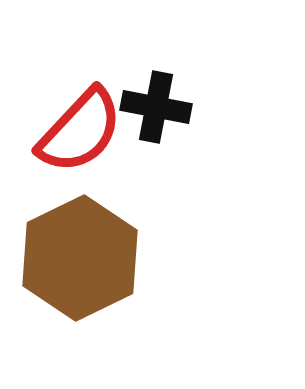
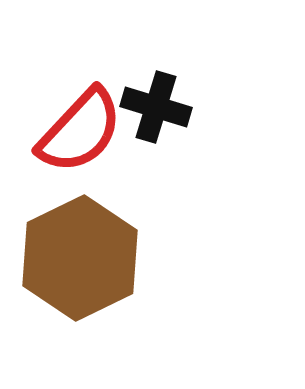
black cross: rotated 6 degrees clockwise
